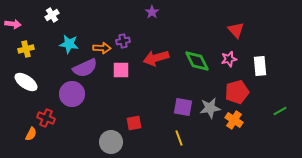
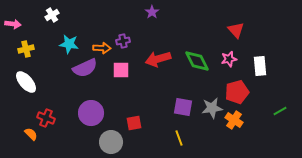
red arrow: moved 2 px right, 1 px down
white ellipse: rotated 15 degrees clockwise
purple circle: moved 19 px right, 19 px down
gray star: moved 2 px right
orange semicircle: rotated 72 degrees counterclockwise
